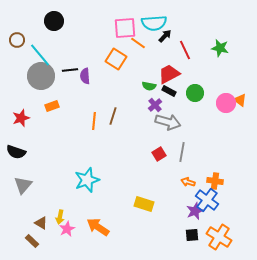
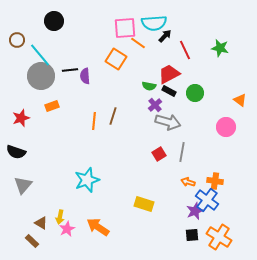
pink circle at (226, 103): moved 24 px down
